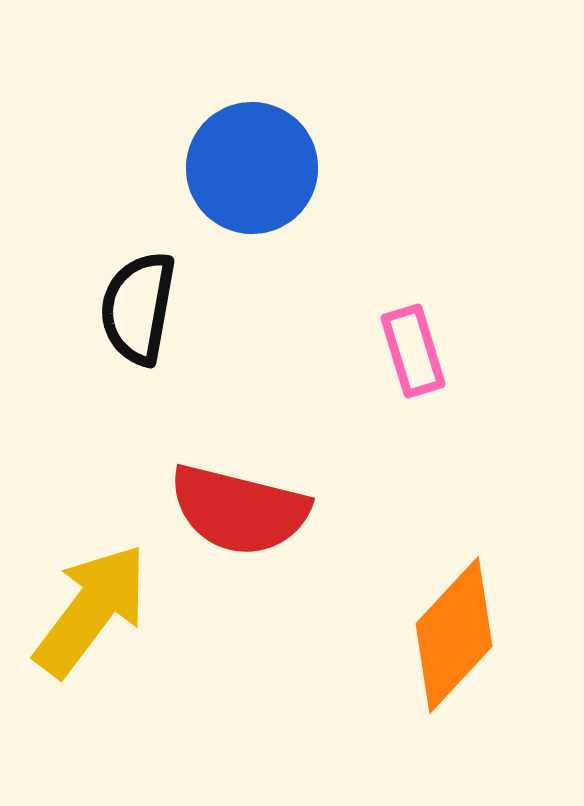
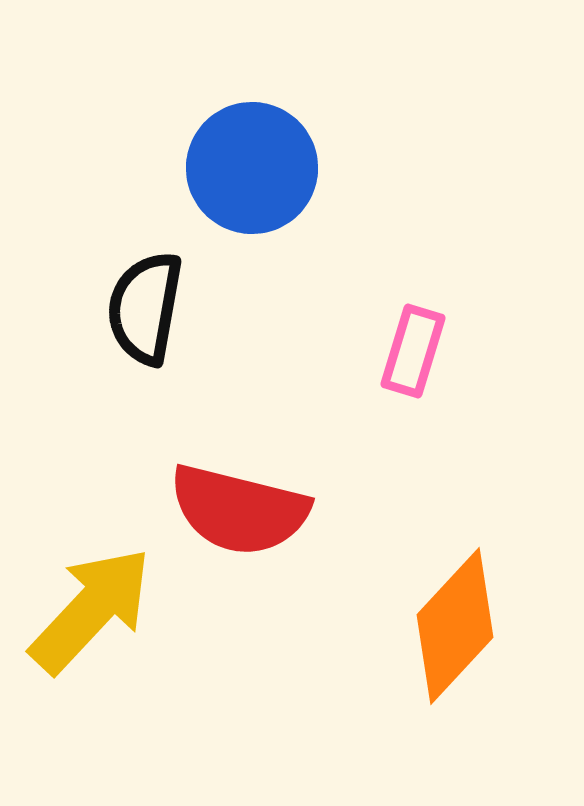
black semicircle: moved 7 px right
pink rectangle: rotated 34 degrees clockwise
yellow arrow: rotated 6 degrees clockwise
orange diamond: moved 1 px right, 9 px up
